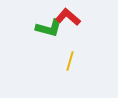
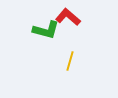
green L-shape: moved 3 px left, 2 px down
